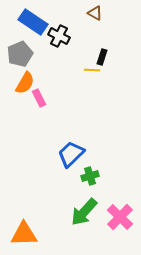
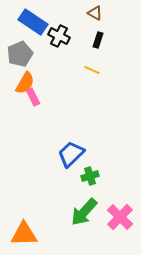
black rectangle: moved 4 px left, 17 px up
yellow line: rotated 21 degrees clockwise
pink rectangle: moved 6 px left, 1 px up
